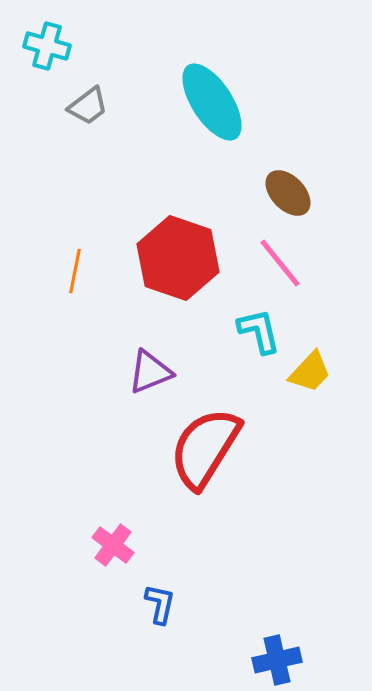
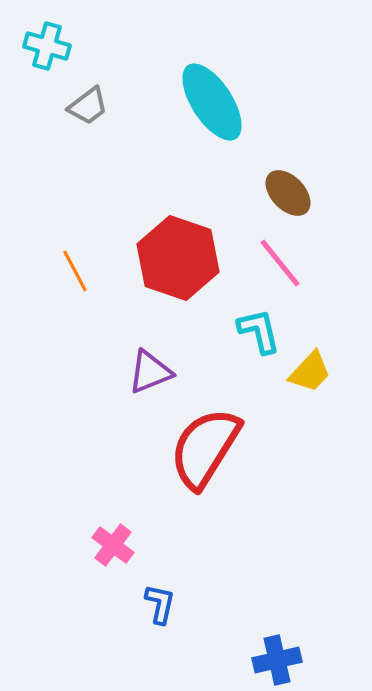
orange line: rotated 39 degrees counterclockwise
